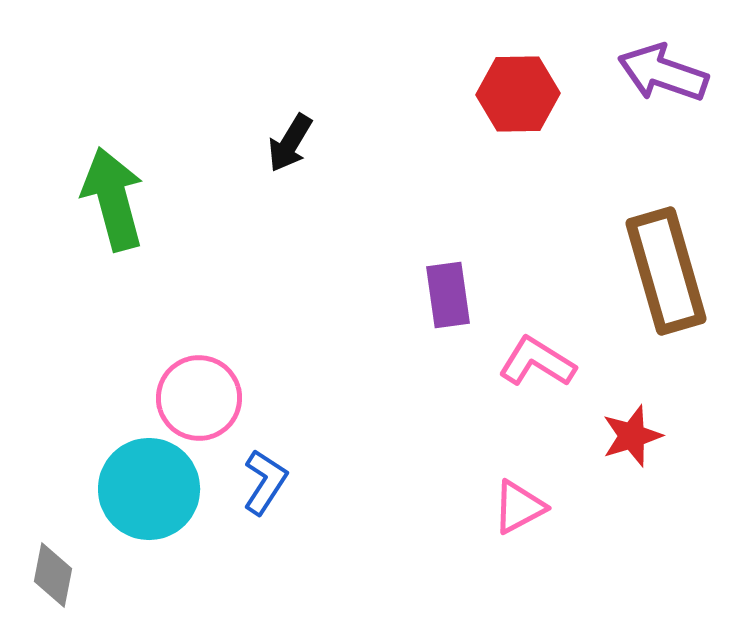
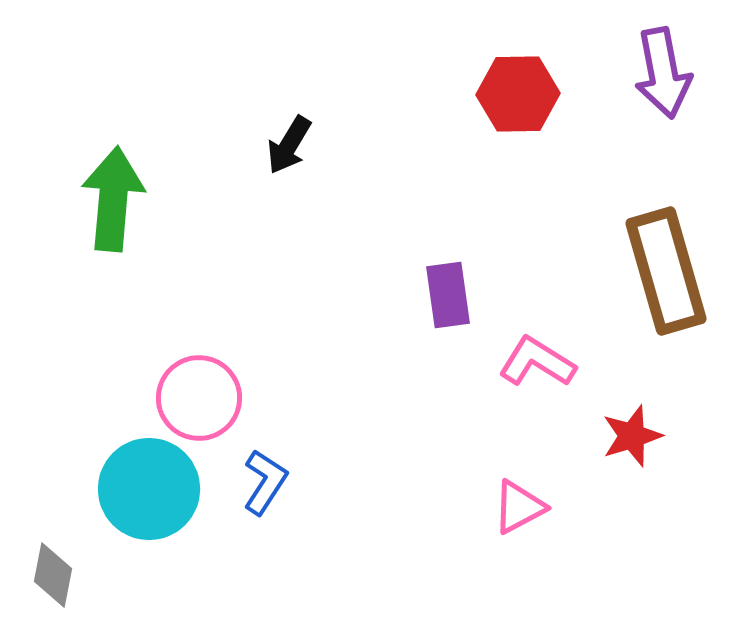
purple arrow: rotated 120 degrees counterclockwise
black arrow: moved 1 px left, 2 px down
green arrow: rotated 20 degrees clockwise
